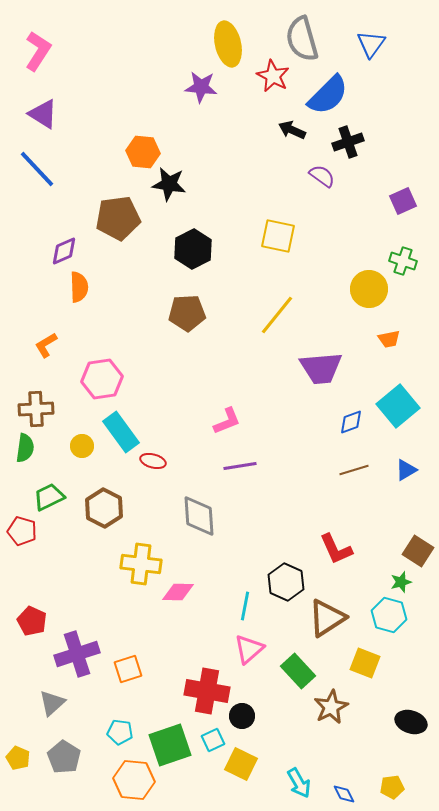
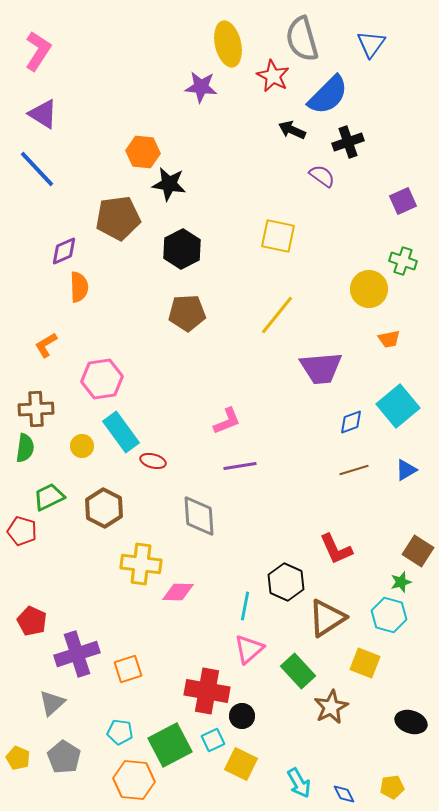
black hexagon at (193, 249): moved 11 px left
green square at (170, 745): rotated 9 degrees counterclockwise
